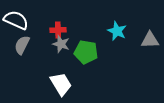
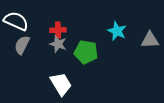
white semicircle: moved 1 px down
gray star: moved 3 px left
